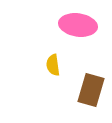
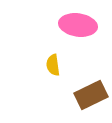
brown rectangle: moved 5 px down; rotated 48 degrees clockwise
